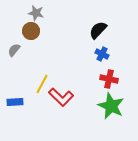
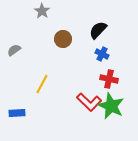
gray star: moved 6 px right, 2 px up; rotated 21 degrees clockwise
brown circle: moved 32 px right, 8 px down
gray semicircle: rotated 16 degrees clockwise
red L-shape: moved 28 px right, 5 px down
blue rectangle: moved 2 px right, 11 px down
